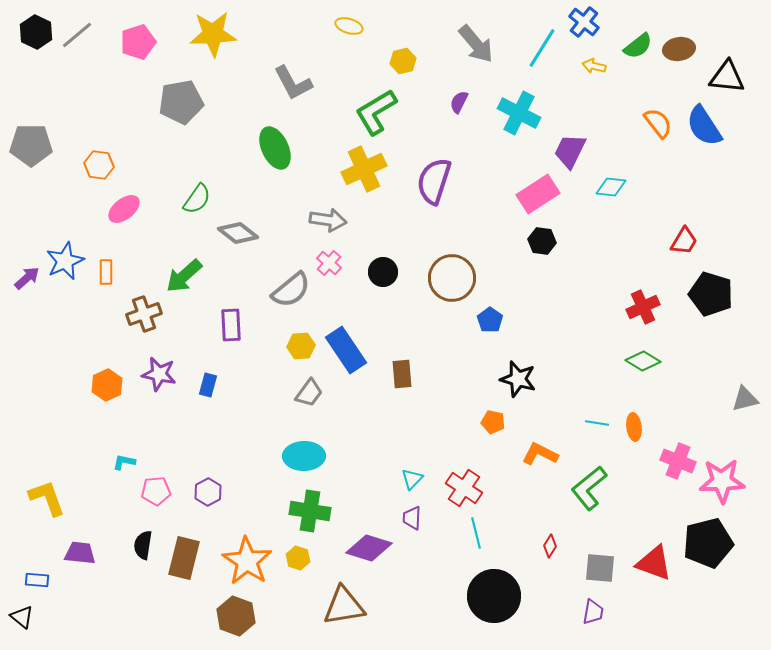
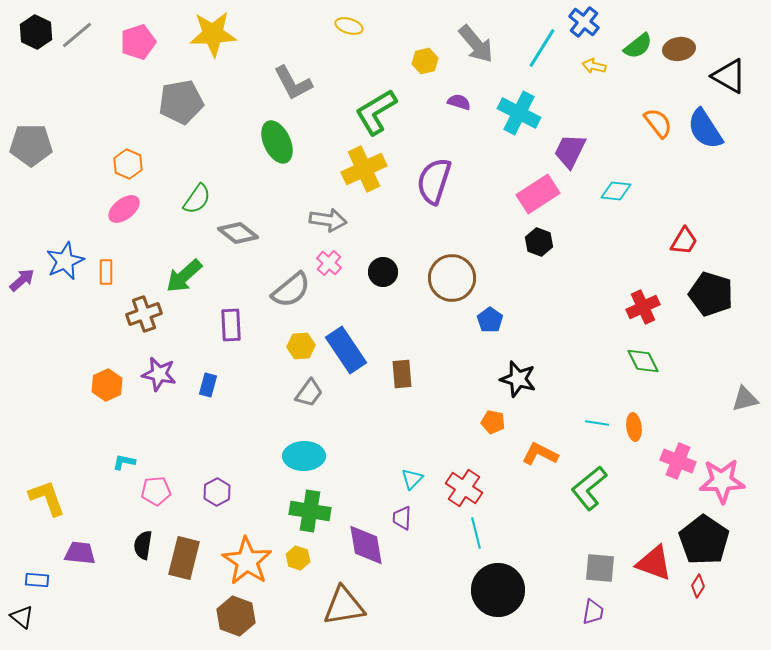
yellow hexagon at (403, 61): moved 22 px right
black triangle at (727, 77): moved 2 px right, 1 px up; rotated 24 degrees clockwise
purple semicircle at (459, 102): rotated 80 degrees clockwise
blue semicircle at (704, 126): moved 1 px right, 3 px down
green ellipse at (275, 148): moved 2 px right, 6 px up
orange hexagon at (99, 165): moved 29 px right, 1 px up; rotated 16 degrees clockwise
cyan diamond at (611, 187): moved 5 px right, 4 px down
black hexagon at (542, 241): moved 3 px left, 1 px down; rotated 12 degrees clockwise
purple arrow at (27, 278): moved 5 px left, 2 px down
green diamond at (643, 361): rotated 32 degrees clockwise
purple hexagon at (208, 492): moved 9 px right
purple trapezoid at (412, 518): moved 10 px left
black pentagon at (708, 543): moved 4 px left, 3 px up; rotated 24 degrees counterclockwise
red diamond at (550, 546): moved 148 px right, 40 px down
purple diamond at (369, 548): moved 3 px left, 3 px up; rotated 63 degrees clockwise
black circle at (494, 596): moved 4 px right, 6 px up
